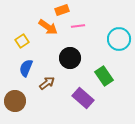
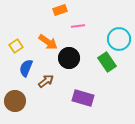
orange rectangle: moved 2 px left
orange arrow: moved 15 px down
yellow square: moved 6 px left, 5 px down
black circle: moved 1 px left
green rectangle: moved 3 px right, 14 px up
brown arrow: moved 1 px left, 2 px up
purple rectangle: rotated 25 degrees counterclockwise
